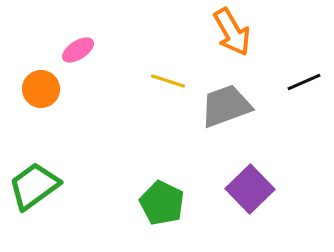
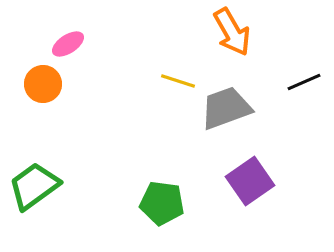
pink ellipse: moved 10 px left, 6 px up
yellow line: moved 10 px right
orange circle: moved 2 px right, 5 px up
gray trapezoid: moved 2 px down
purple square: moved 8 px up; rotated 9 degrees clockwise
green pentagon: rotated 18 degrees counterclockwise
